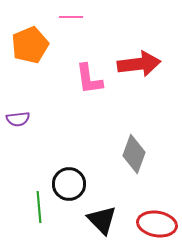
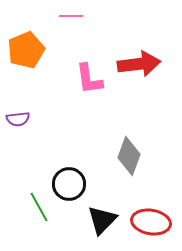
pink line: moved 1 px up
orange pentagon: moved 4 px left, 5 px down
gray diamond: moved 5 px left, 2 px down
green line: rotated 24 degrees counterclockwise
black triangle: rotated 28 degrees clockwise
red ellipse: moved 6 px left, 2 px up
